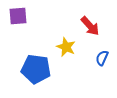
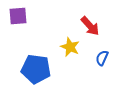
yellow star: moved 4 px right
